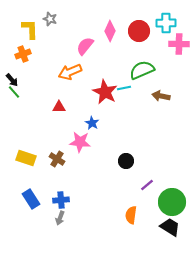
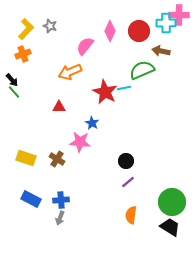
gray star: moved 7 px down
yellow L-shape: moved 4 px left; rotated 45 degrees clockwise
pink cross: moved 29 px up
brown arrow: moved 45 px up
purple line: moved 19 px left, 3 px up
blue rectangle: rotated 30 degrees counterclockwise
